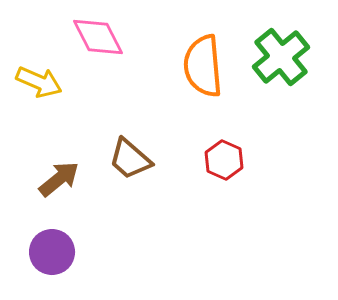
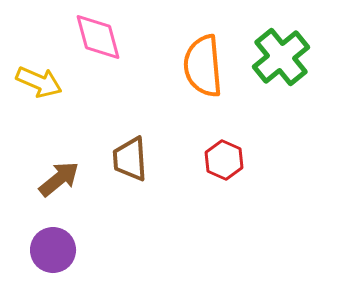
pink diamond: rotated 12 degrees clockwise
brown trapezoid: rotated 45 degrees clockwise
purple circle: moved 1 px right, 2 px up
